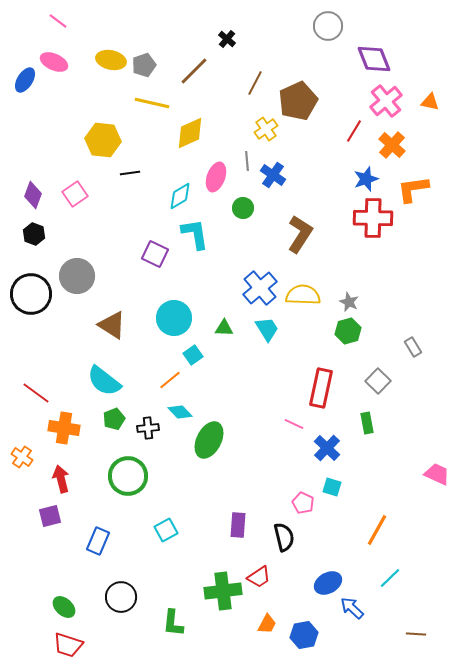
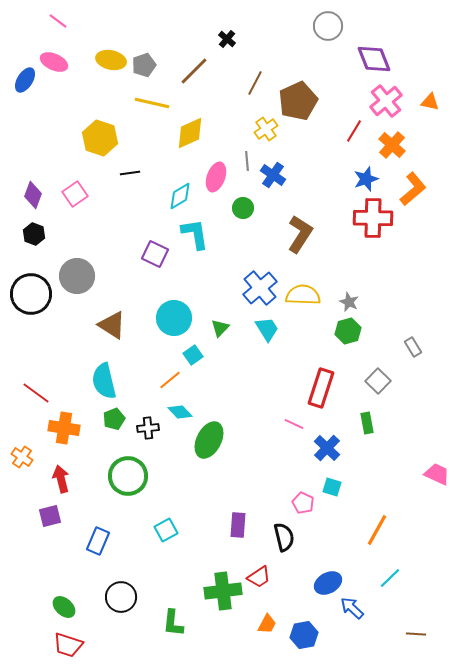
yellow hexagon at (103, 140): moved 3 px left, 2 px up; rotated 12 degrees clockwise
orange L-shape at (413, 189): rotated 148 degrees clockwise
green triangle at (224, 328): moved 4 px left; rotated 48 degrees counterclockwise
cyan semicircle at (104, 381): rotated 39 degrees clockwise
red rectangle at (321, 388): rotated 6 degrees clockwise
